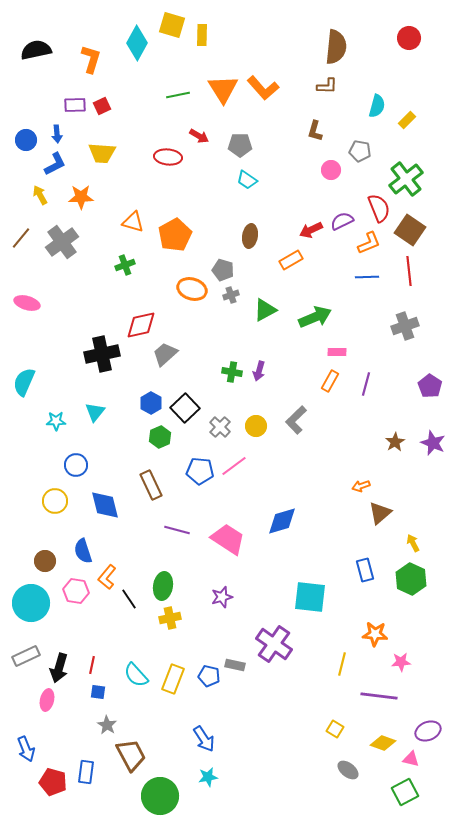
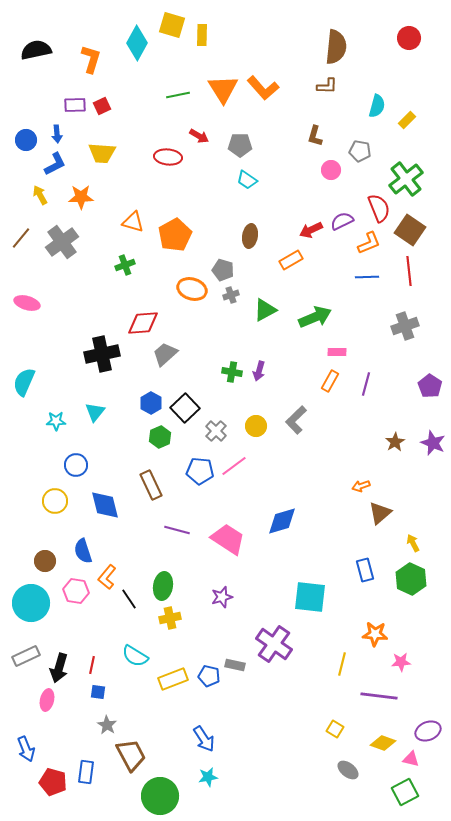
brown L-shape at (315, 131): moved 5 px down
red diamond at (141, 325): moved 2 px right, 2 px up; rotated 8 degrees clockwise
gray cross at (220, 427): moved 4 px left, 4 px down
cyan semicircle at (136, 675): moved 1 px left, 19 px up; rotated 16 degrees counterclockwise
yellow rectangle at (173, 679): rotated 48 degrees clockwise
